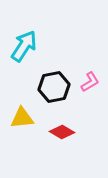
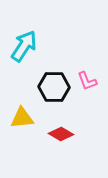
pink L-shape: moved 3 px left, 1 px up; rotated 100 degrees clockwise
black hexagon: rotated 12 degrees clockwise
red diamond: moved 1 px left, 2 px down
